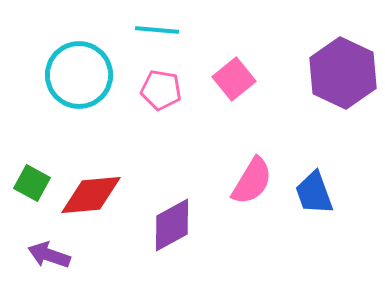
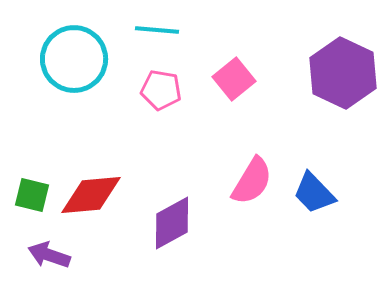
cyan circle: moved 5 px left, 16 px up
green square: moved 12 px down; rotated 15 degrees counterclockwise
blue trapezoid: rotated 24 degrees counterclockwise
purple diamond: moved 2 px up
